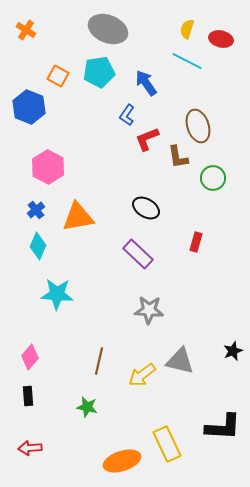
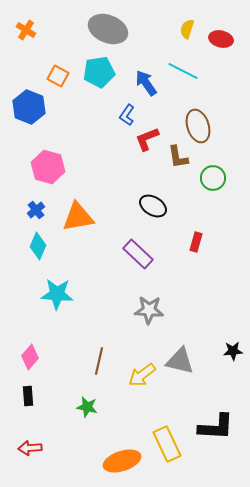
cyan line: moved 4 px left, 10 px down
pink hexagon: rotated 12 degrees counterclockwise
black ellipse: moved 7 px right, 2 px up
black star: rotated 18 degrees clockwise
black L-shape: moved 7 px left
